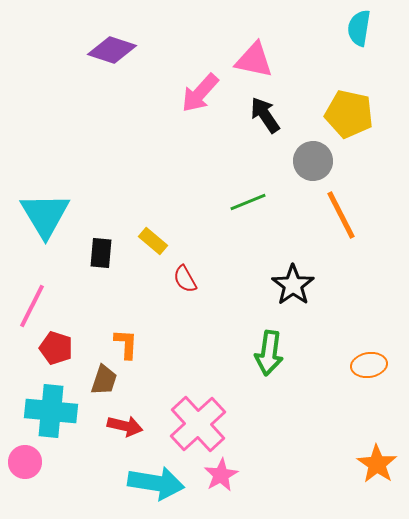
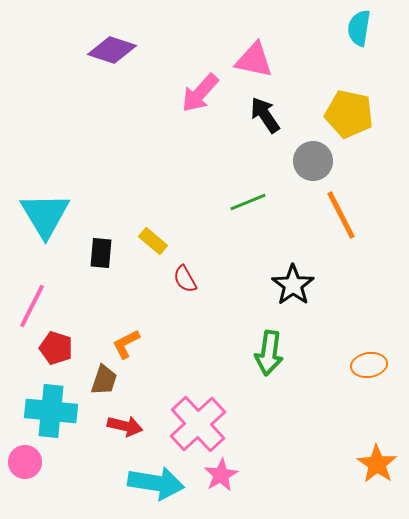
orange L-shape: rotated 120 degrees counterclockwise
